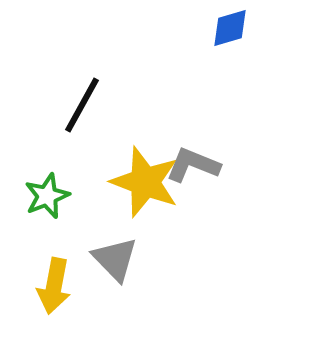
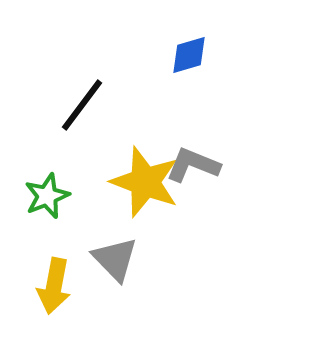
blue diamond: moved 41 px left, 27 px down
black line: rotated 8 degrees clockwise
